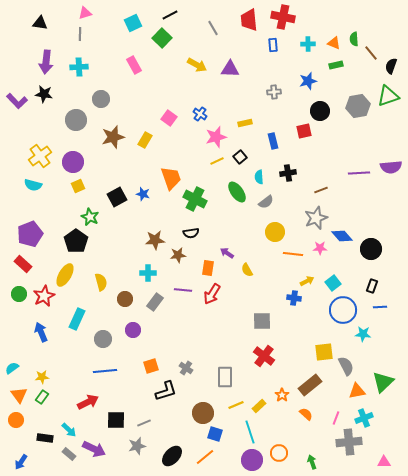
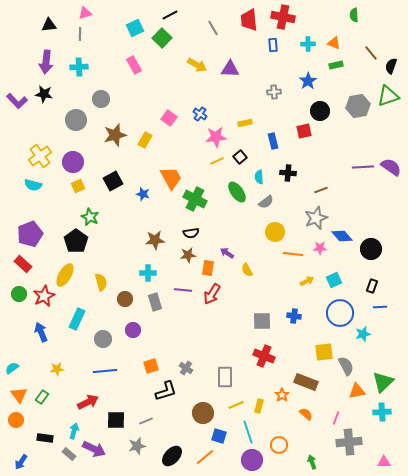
black triangle at (40, 23): moved 9 px right, 2 px down; rotated 14 degrees counterclockwise
cyan square at (133, 23): moved 2 px right, 5 px down
green semicircle at (354, 39): moved 24 px up
blue star at (308, 81): rotated 18 degrees counterclockwise
brown star at (113, 137): moved 2 px right, 2 px up
pink star at (216, 137): rotated 10 degrees clockwise
purple semicircle at (391, 167): rotated 140 degrees counterclockwise
black cross at (288, 173): rotated 14 degrees clockwise
purple line at (359, 173): moved 4 px right, 6 px up
orange trapezoid at (171, 178): rotated 10 degrees counterclockwise
black square at (117, 197): moved 4 px left, 16 px up
brown star at (178, 255): moved 10 px right
cyan square at (333, 283): moved 1 px right, 3 px up; rotated 14 degrees clockwise
blue cross at (294, 298): moved 18 px down
gray rectangle at (155, 302): rotated 54 degrees counterclockwise
blue circle at (343, 310): moved 3 px left, 3 px down
cyan star at (363, 334): rotated 21 degrees counterclockwise
red cross at (264, 356): rotated 15 degrees counterclockwise
yellow star at (42, 377): moved 15 px right, 8 px up
brown rectangle at (310, 385): moved 4 px left, 3 px up; rotated 60 degrees clockwise
yellow rectangle at (259, 406): rotated 32 degrees counterclockwise
cyan cross at (364, 418): moved 18 px right, 6 px up; rotated 18 degrees clockwise
gray line at (144, 423): moved 2 px right, 2 px up
cyan arrow at (69, 430): moved 5 px right, 1 px down; rotated 119 degrees counterclockwise
cyan line at (250, 432): moved 2 px left
blue square at (215, 434): moved 4 px right, 2 px down
orange circle at (279, 453): moved 8 px up
